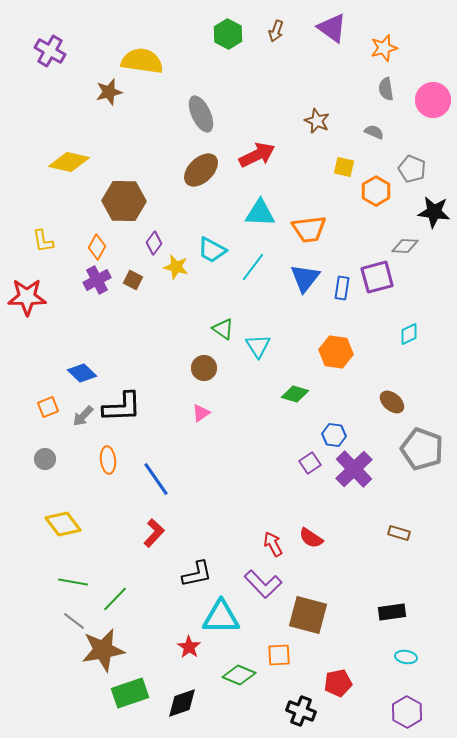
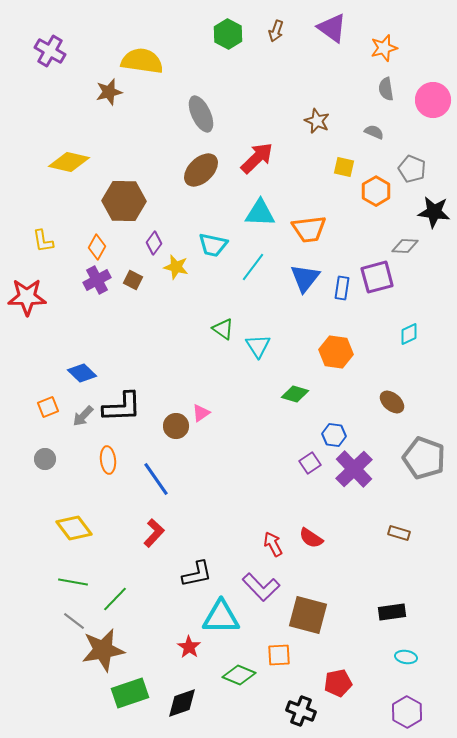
red arrow at (257, 155): moved 3 px down; rotated 18 degrees counterclockwise
cyan trapezoid at (212, 250): moved 1 px right, 5 px up; rotated 16 degrees counterclockwise
brown circle at (204, 368): moved 28 px left, 58 px down
gray pentagon at (422, 449): moved 2 px right, 9 px down
yellow diamond at (63, 524): moved 11 px right, 4 px down
purple L-shape at (263, 584): moved 2 px left, 3 px down
